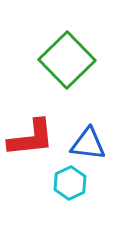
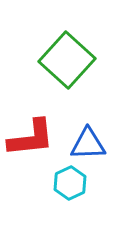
green square: rotated 4 degrees counterclockwise
blue triangle: rotated 9 degrees counterclockwise
